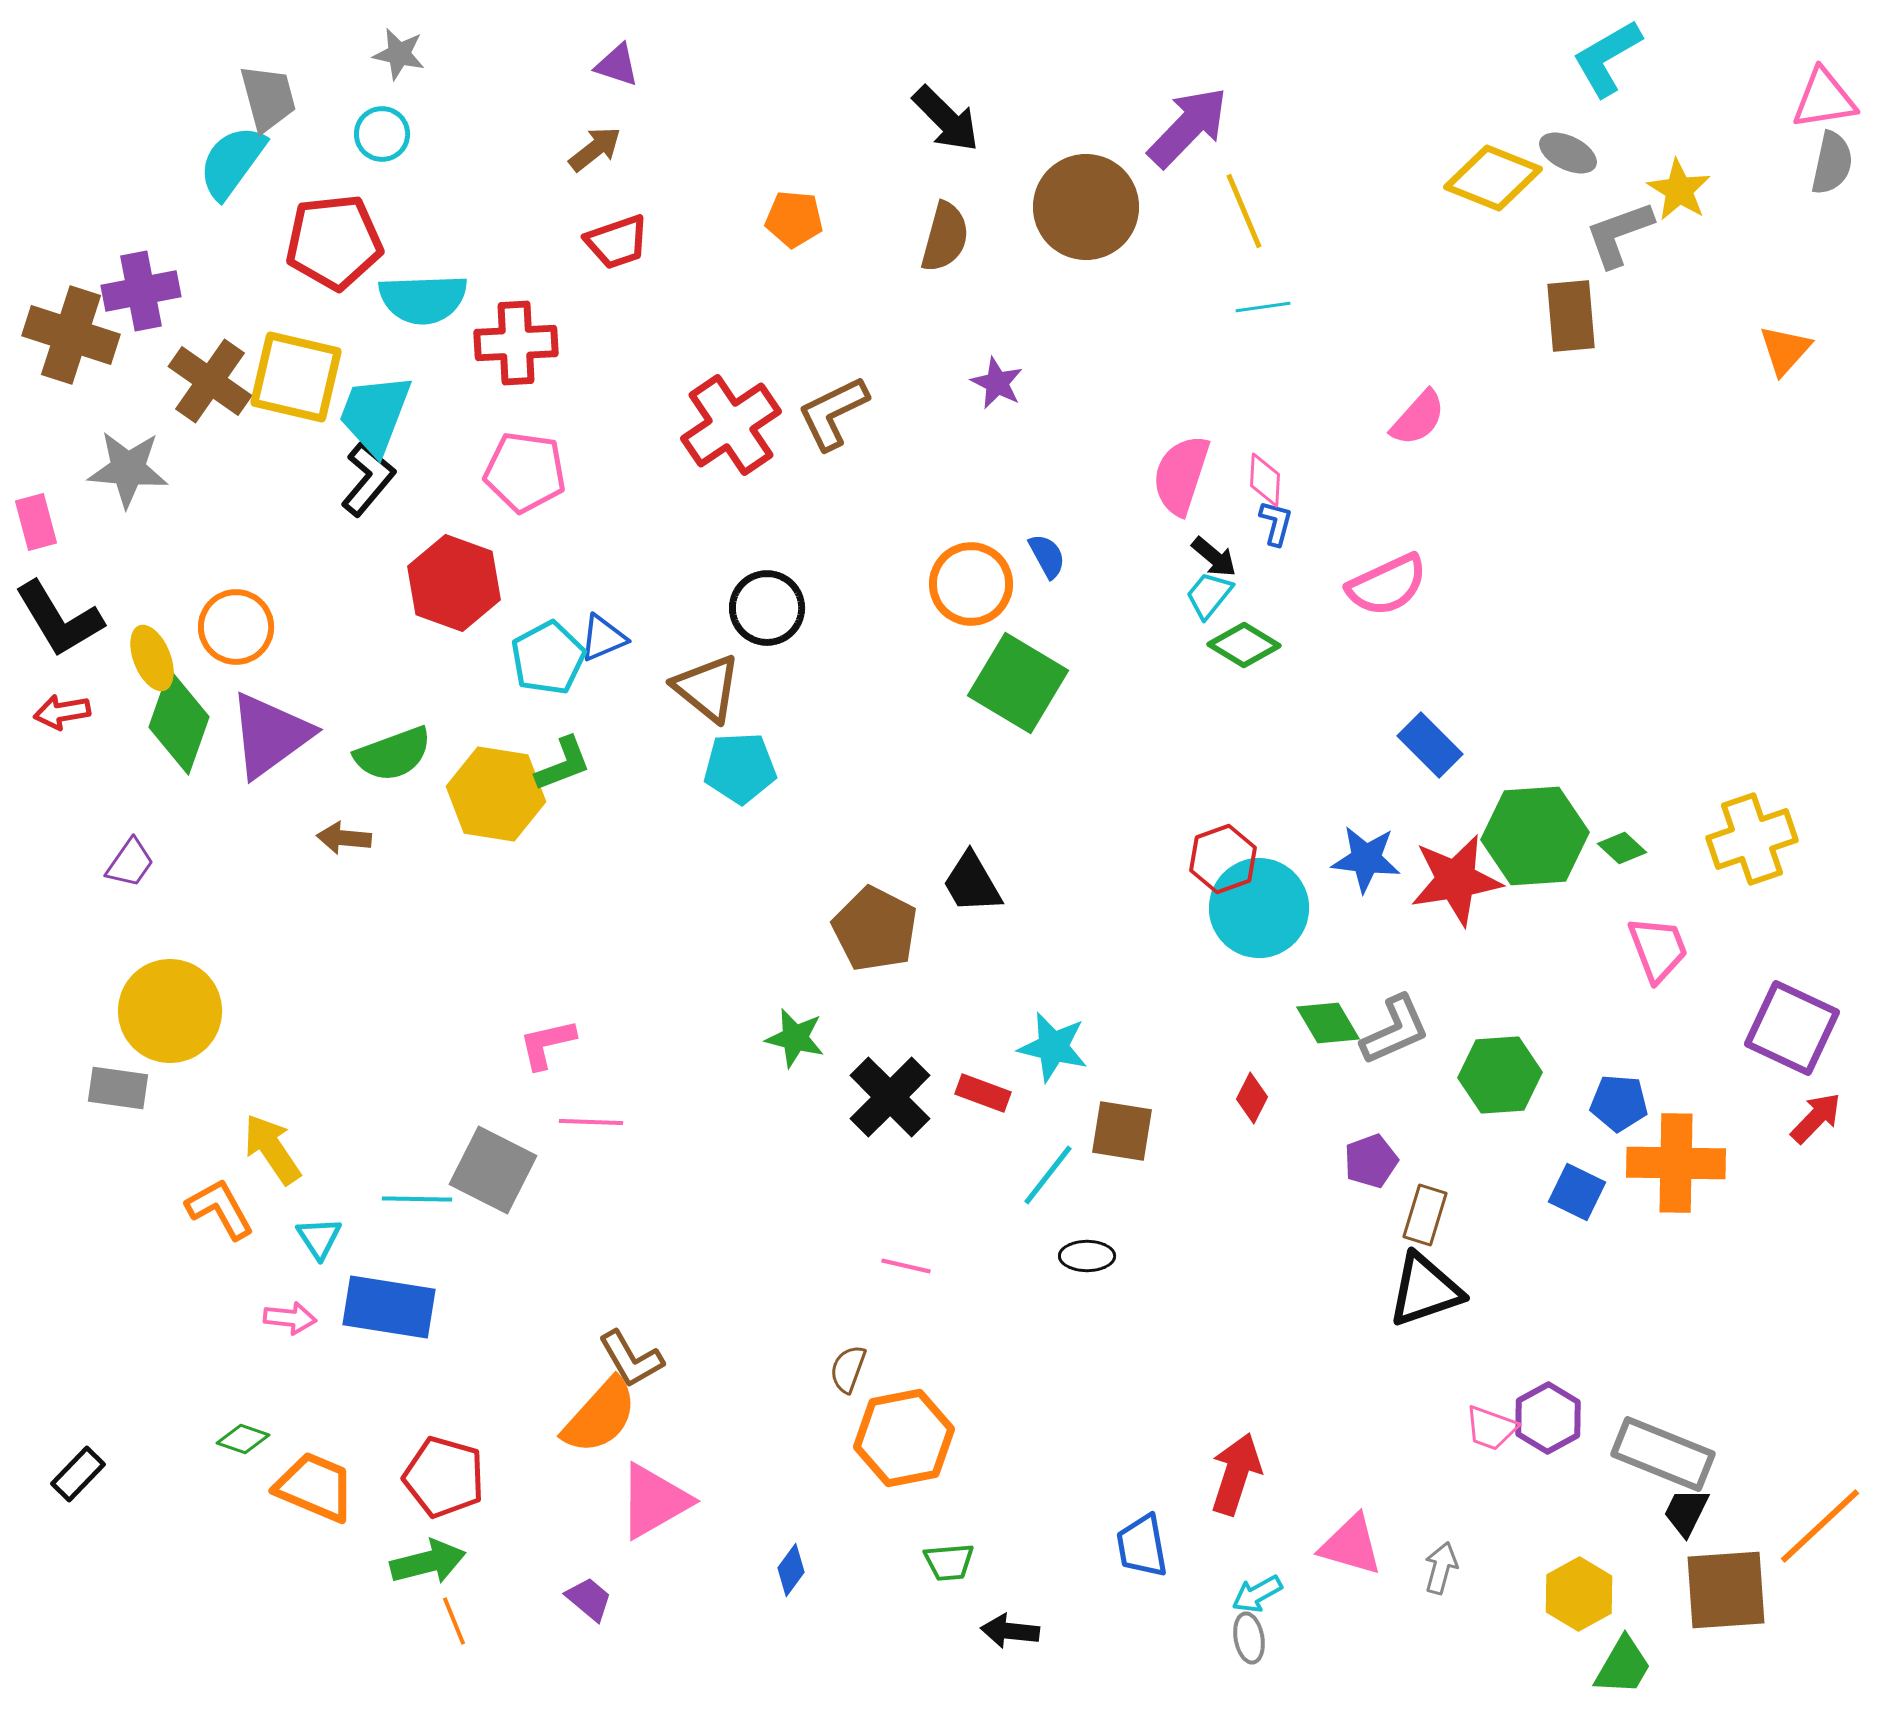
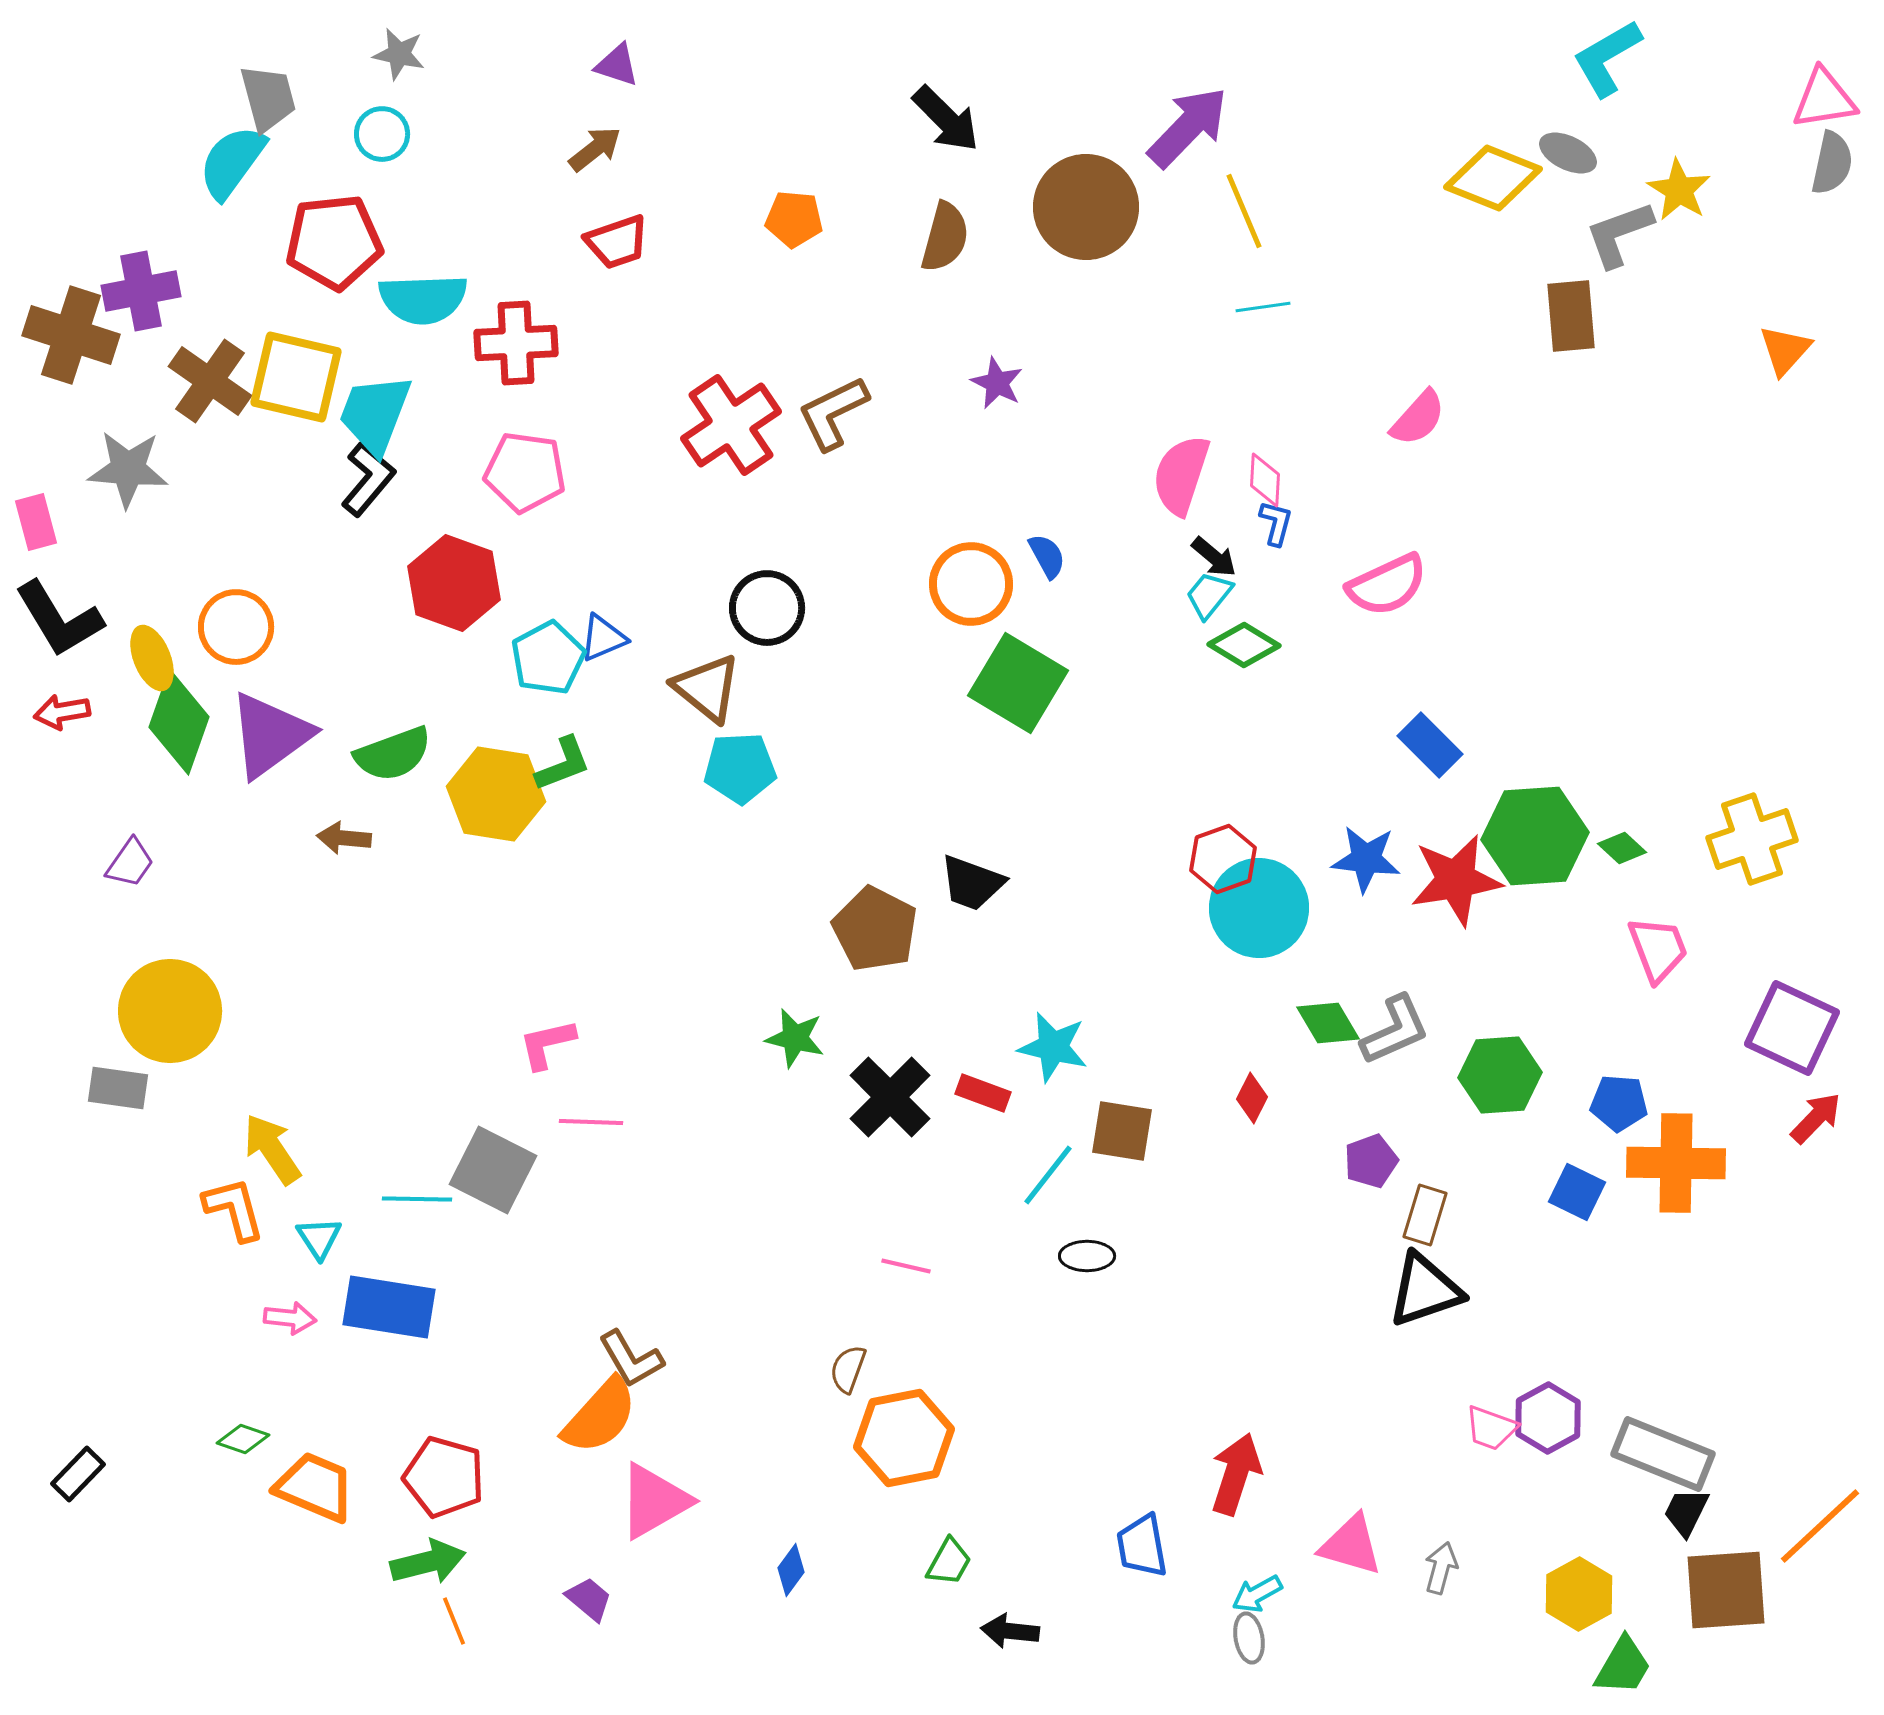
black trapezoid at (972, 883): rotated 40 degrees counterclockwise
orange L-shape at (220, 1209): moved 14 px right; rotated 14 degrees clockwise
green trapezoid at (949, 1562): rotated 56 degrees counterclockwise
